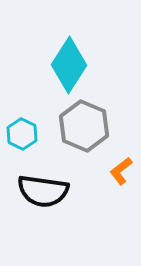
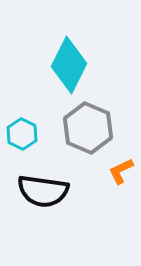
cyan diamond: rotated 6 degrees counterclockwise
gray hexagon: moved 4 px right, 2 px down
orange L-shape: rotated 12 degrees clockwise
